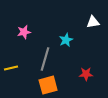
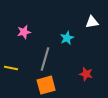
white triangle: moved 1 px left
cyan star: moved 1 px right, 2 px up
yellow line: rotated 24 degrees clockwise
red star: rotated 16 degrees clockwise
orange square: moved 2 px left
